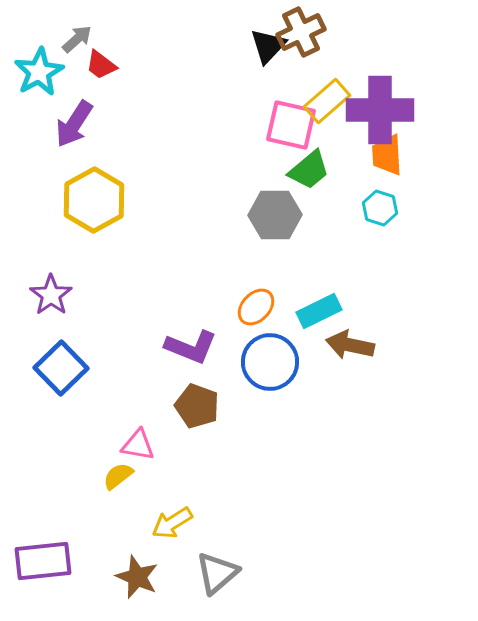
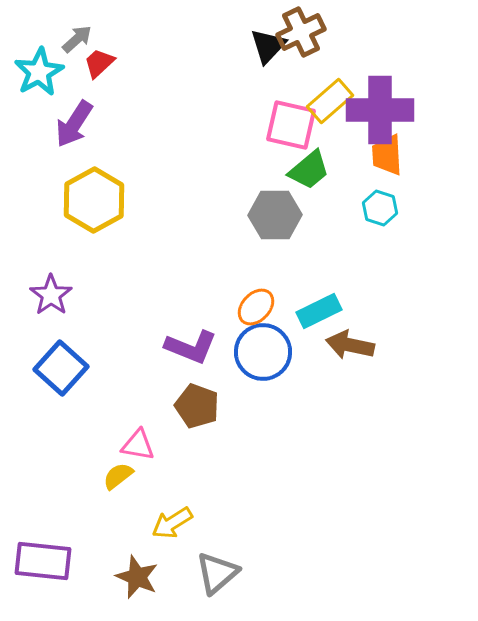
red trapezoid: moved 2 px left, 2 px up; rotated 100 degrees clockwise
yellow rectangle: moved 3 px right
blue circle: moved 7 px left, 10 px up
blue square: rotated 4 degrees counterclockwise
purple rectangle: rotated 12 degrees clockwise
